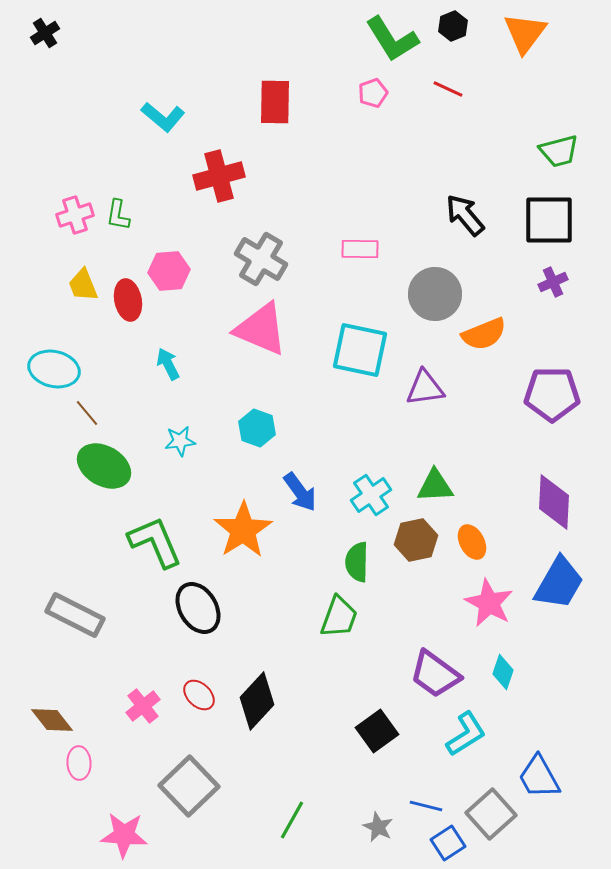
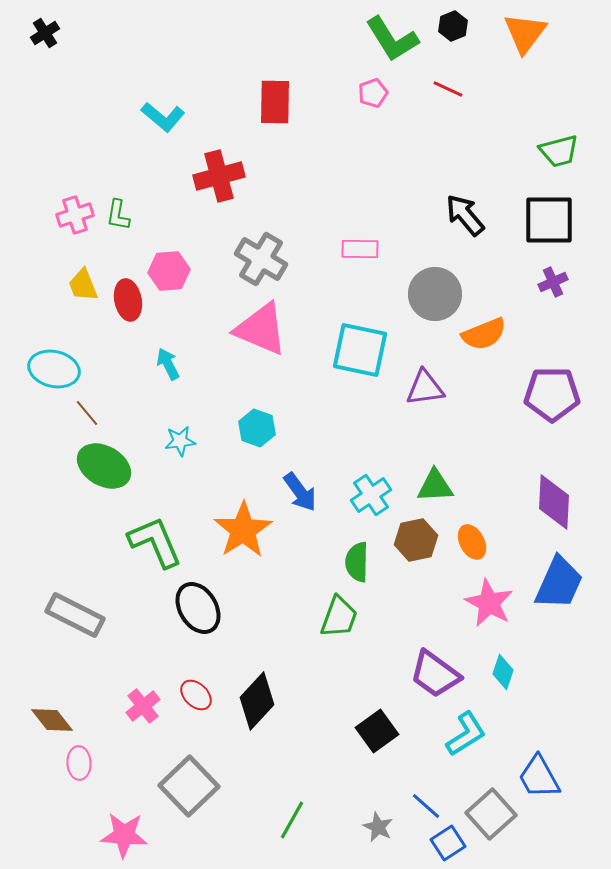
blue trapezoid at (559, 583): rotated 6 degrees counterclockwise
red ellipse at (199, 695): moved 3 px left
blue line at (426, 806): rotated 28 degrees clockwise
